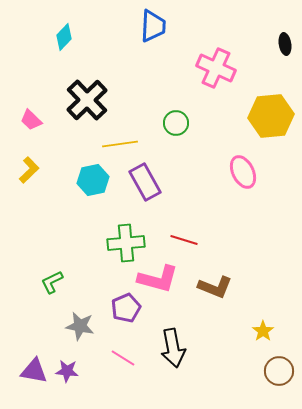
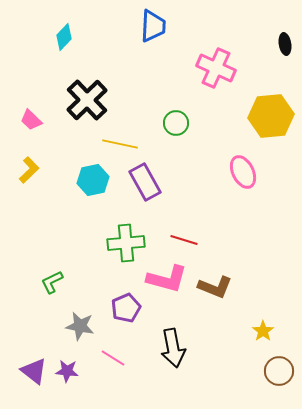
yellow line: rotated 20 degrees clockwise
pink L-shape: moved 9 px right
pink line: moved 10 px left
purple triangle: rotated 28 degrees clockwise
